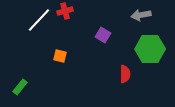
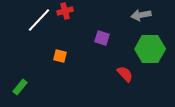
purple square: moved 1 px left, 3 px down; rotated 14 degrees counterclockwise
red semicircle: rotated 42 degrees counterclockwise
